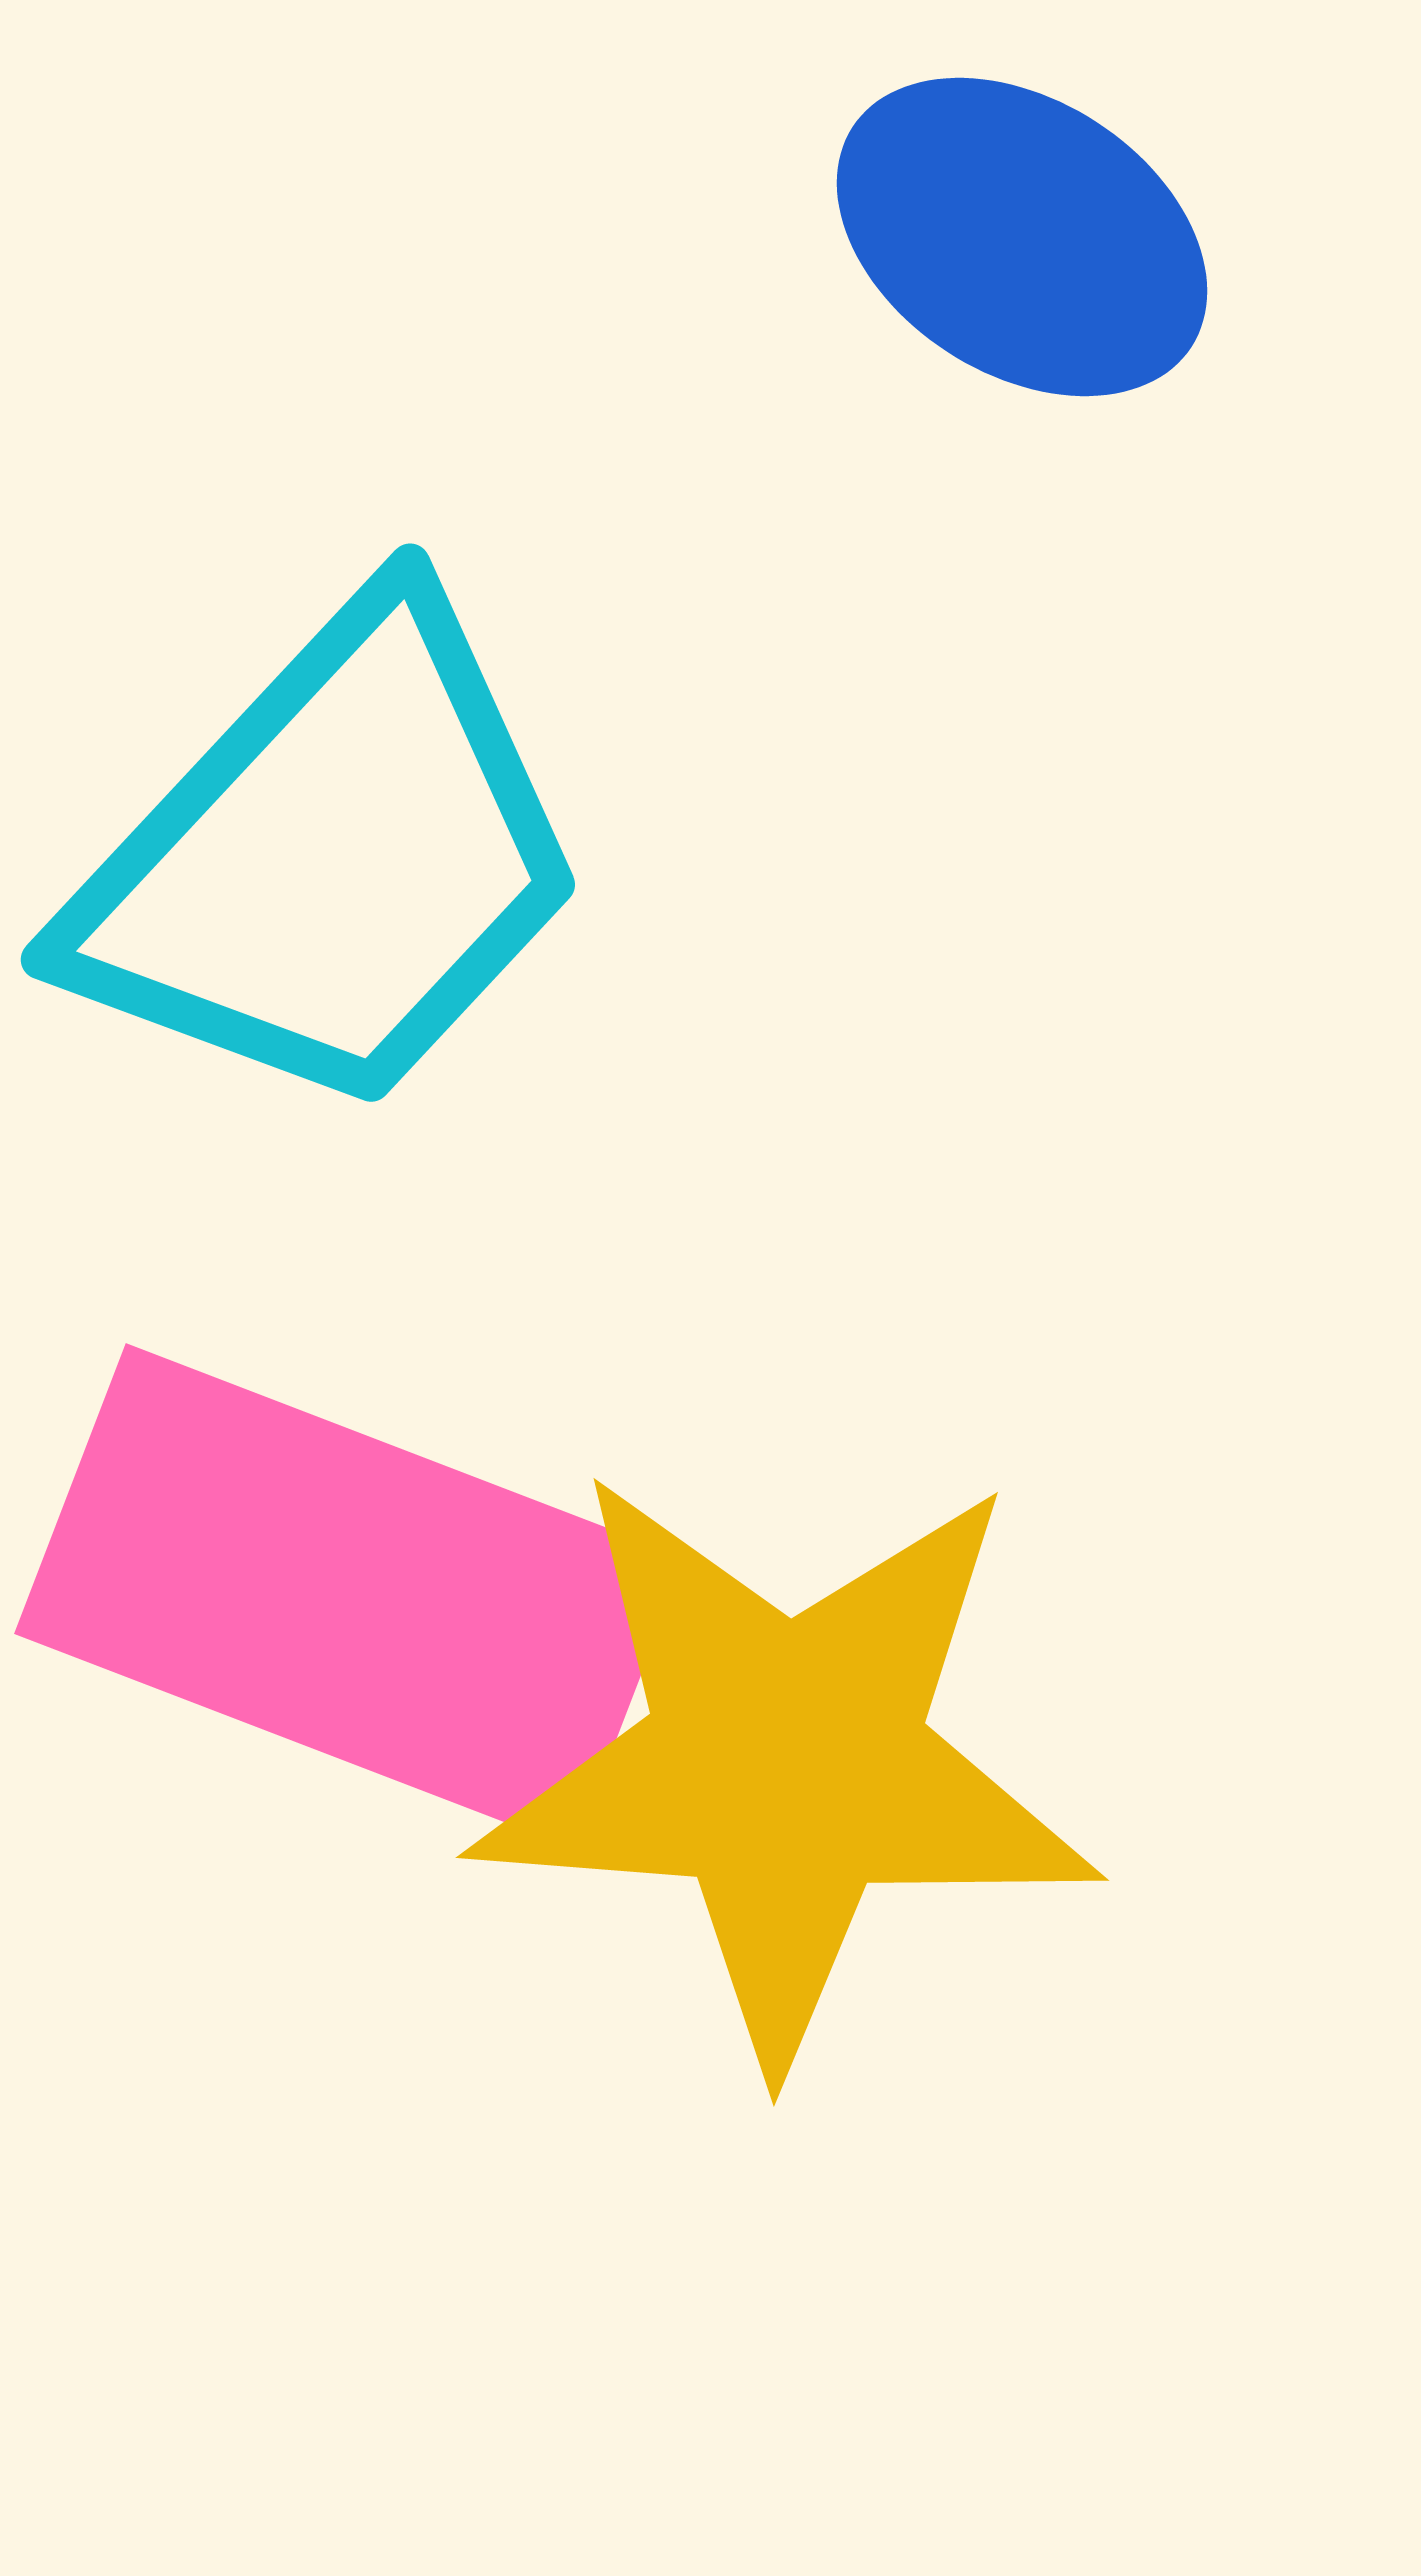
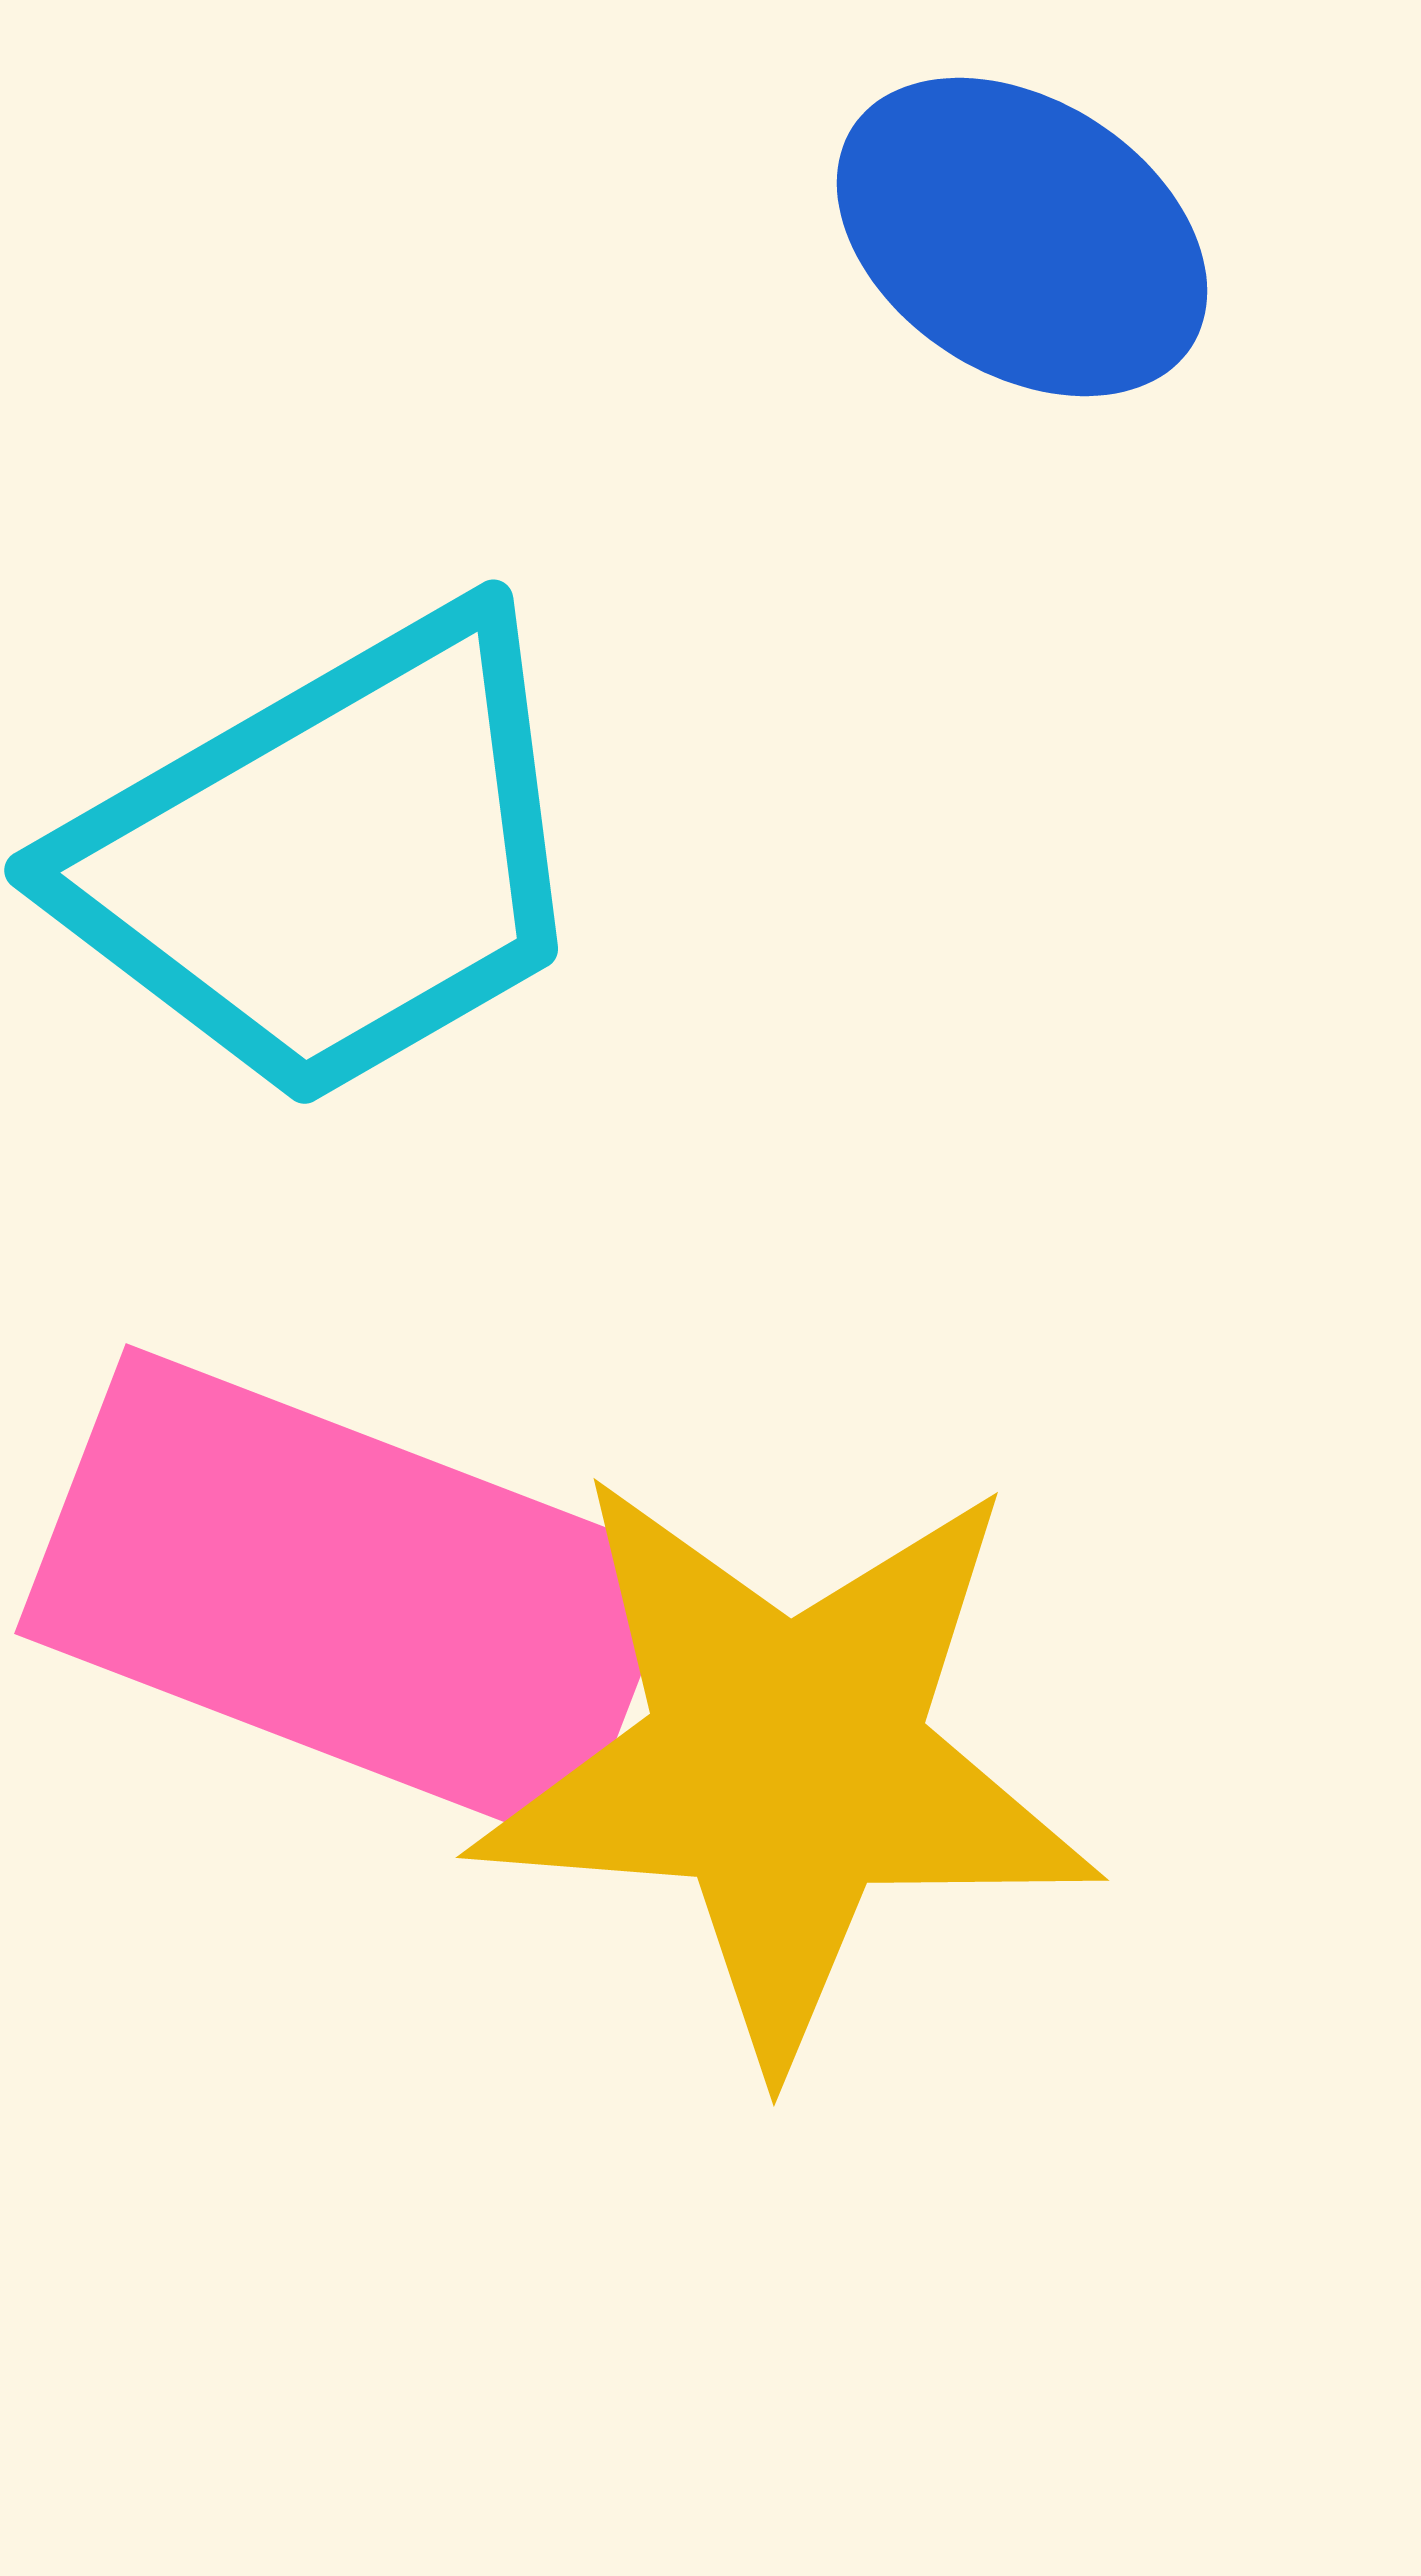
cyan trapezoid: rotated 17 degrees clockwise
